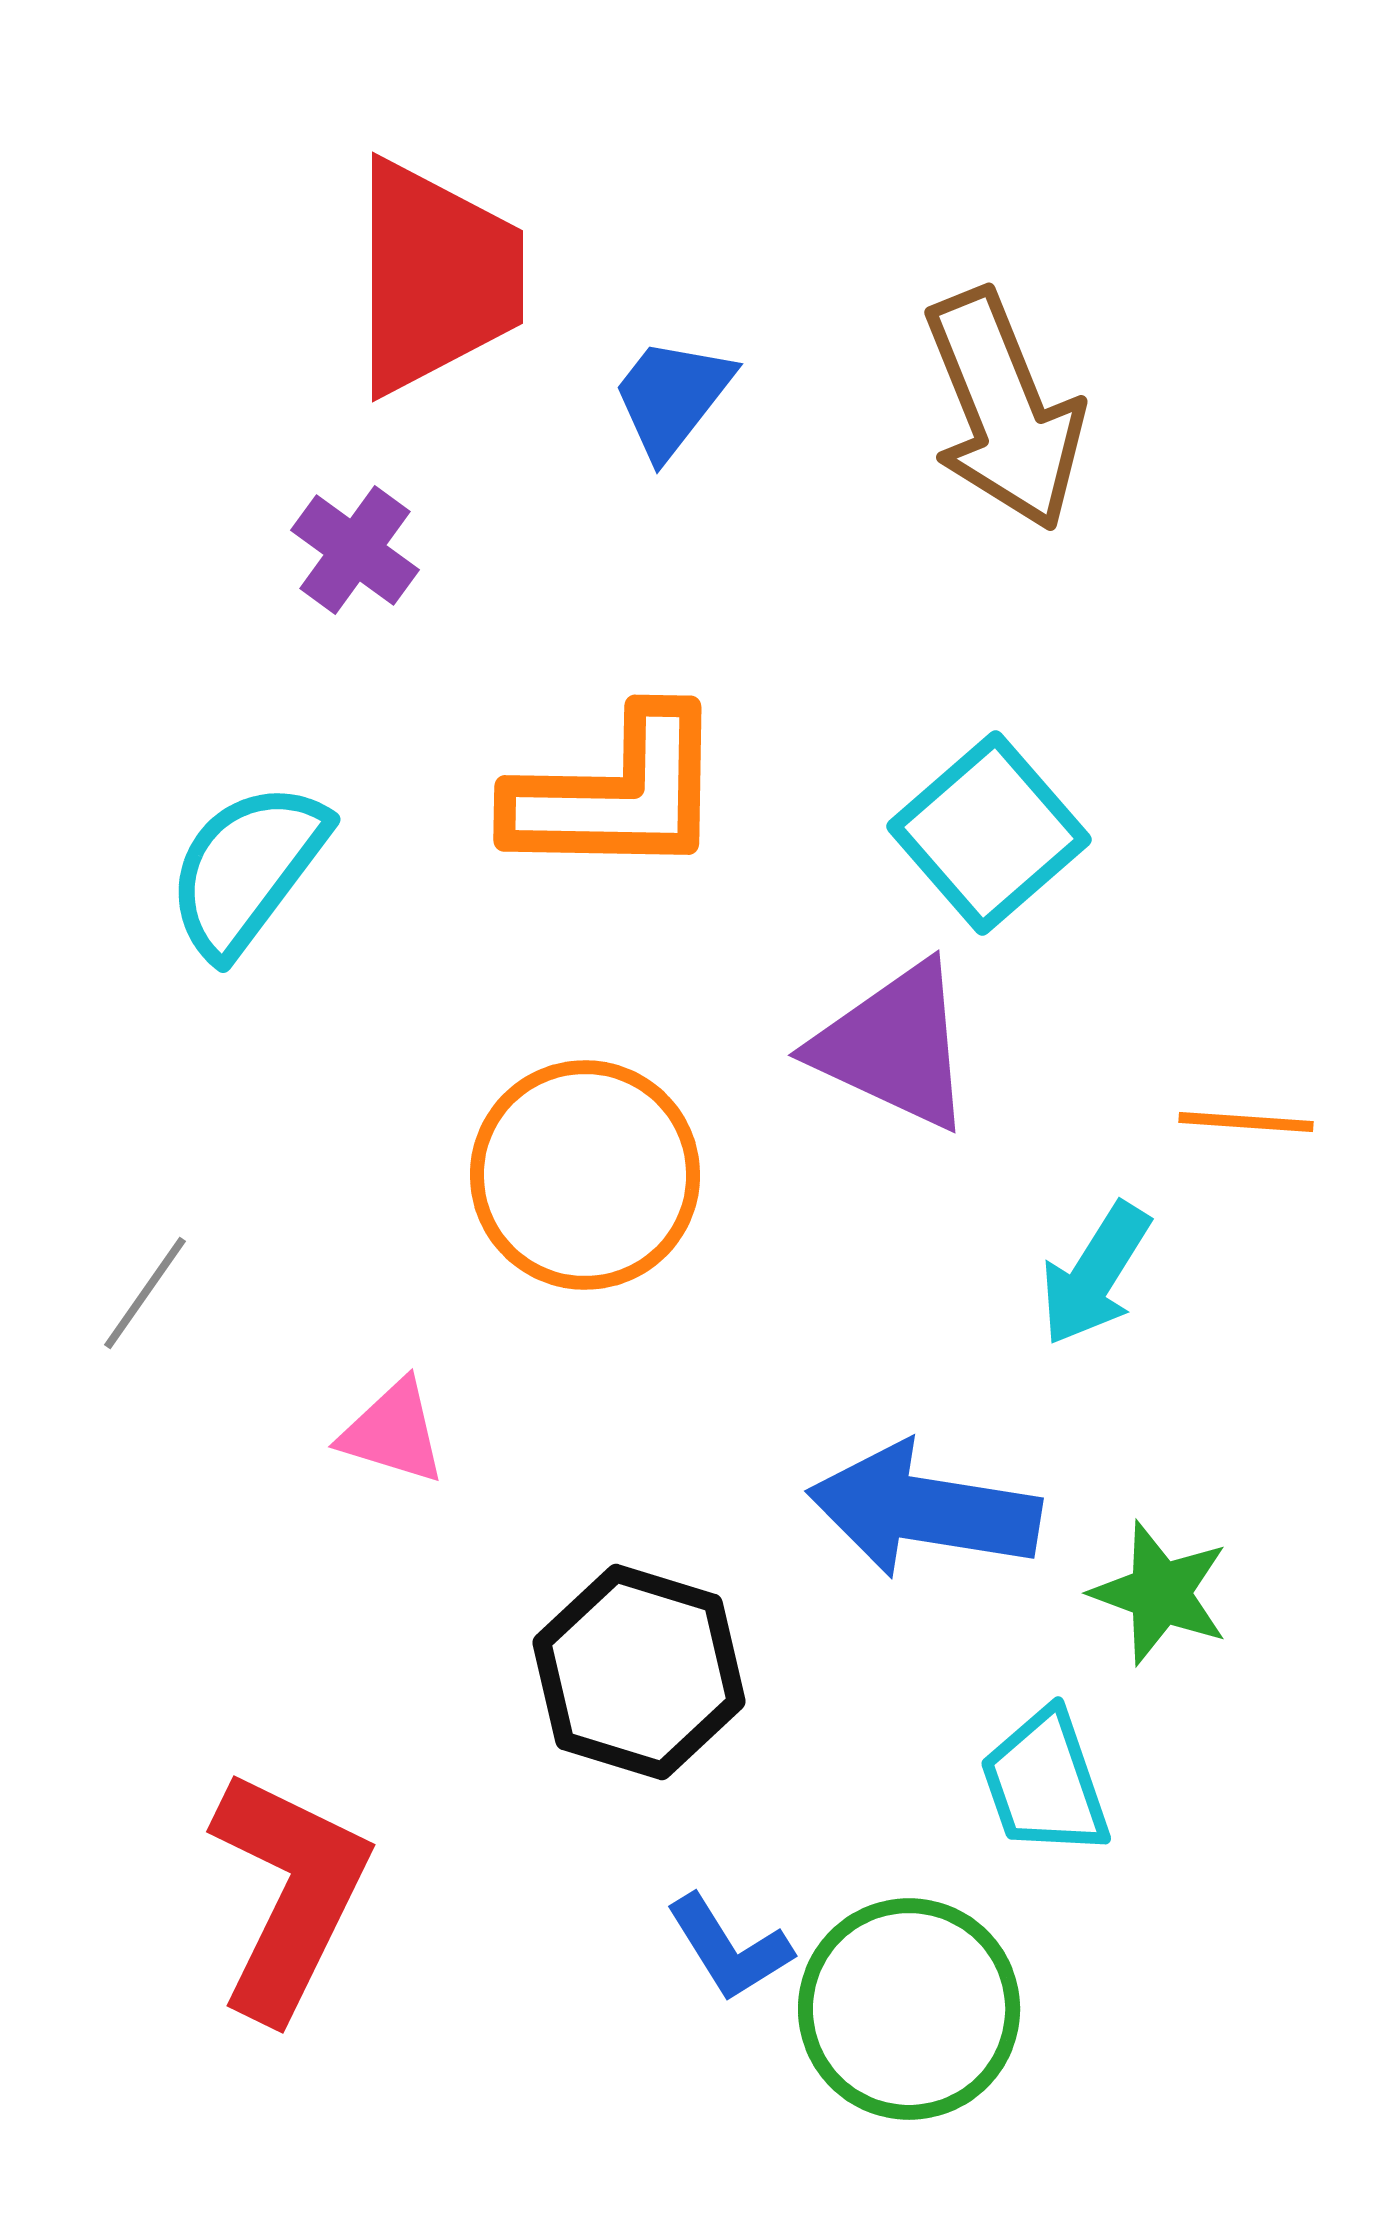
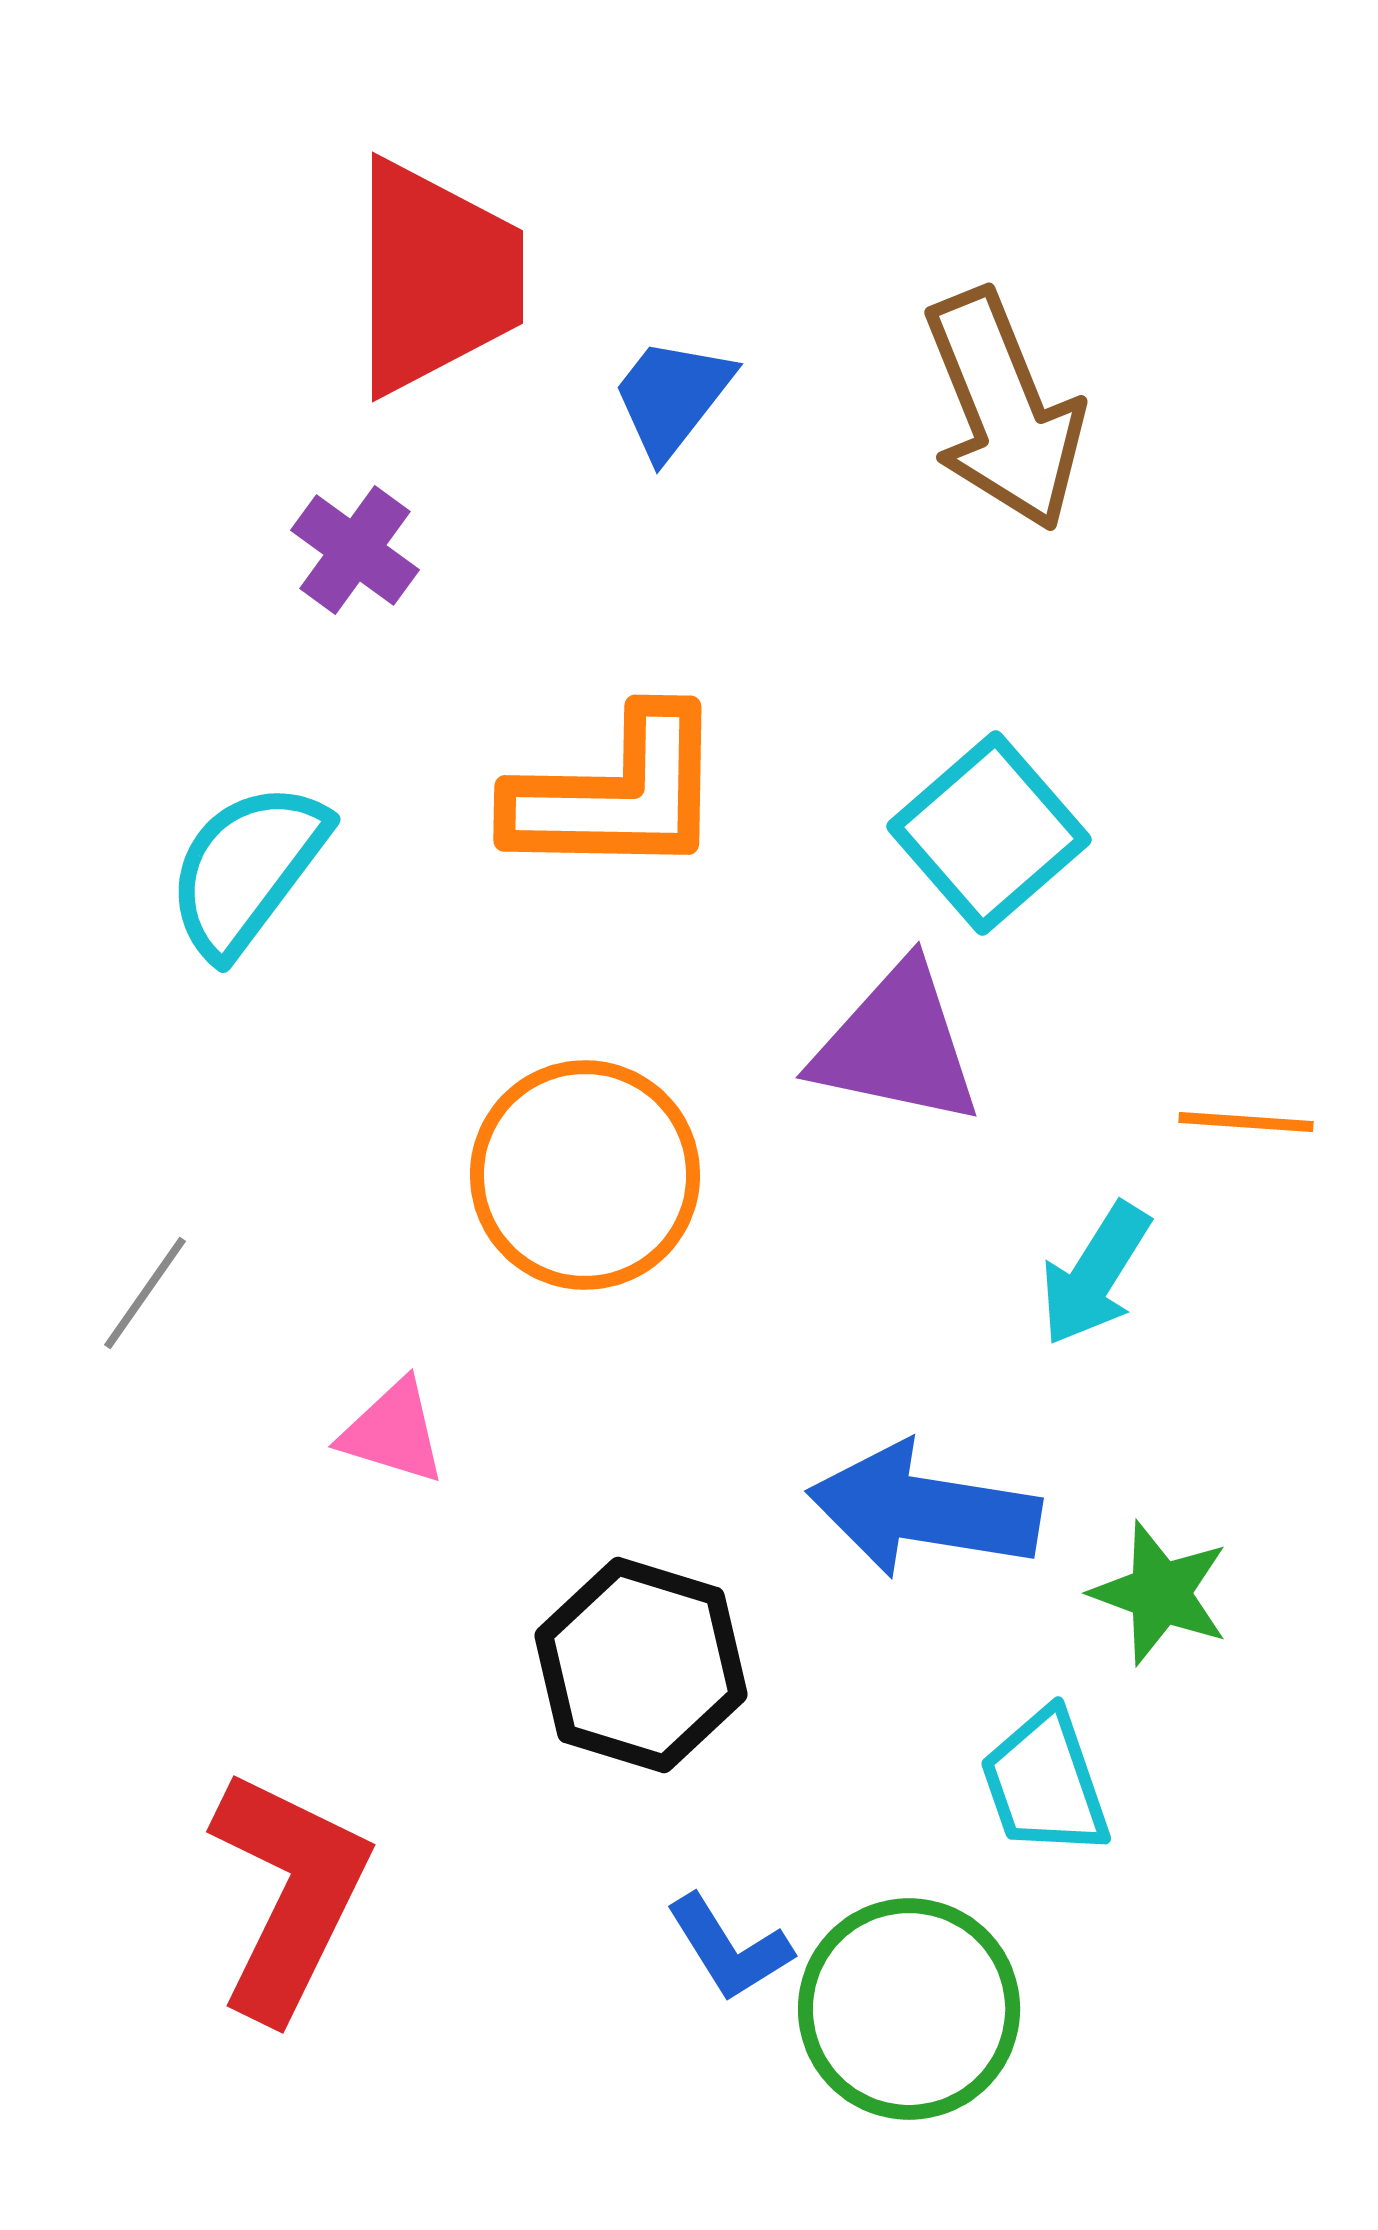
purple triangle: moved 3 px right, 1 px up; rotated 13 degrees counterclockwise
black hexagon: moved 2 px right, 7 px up
